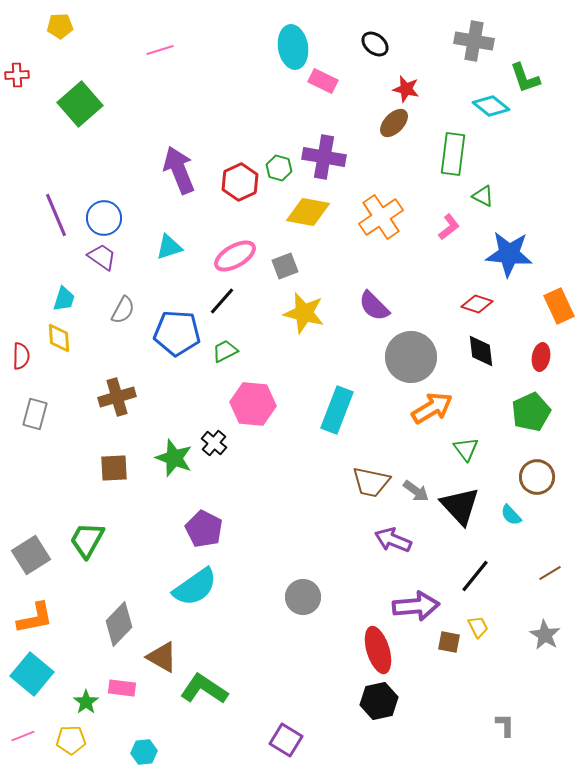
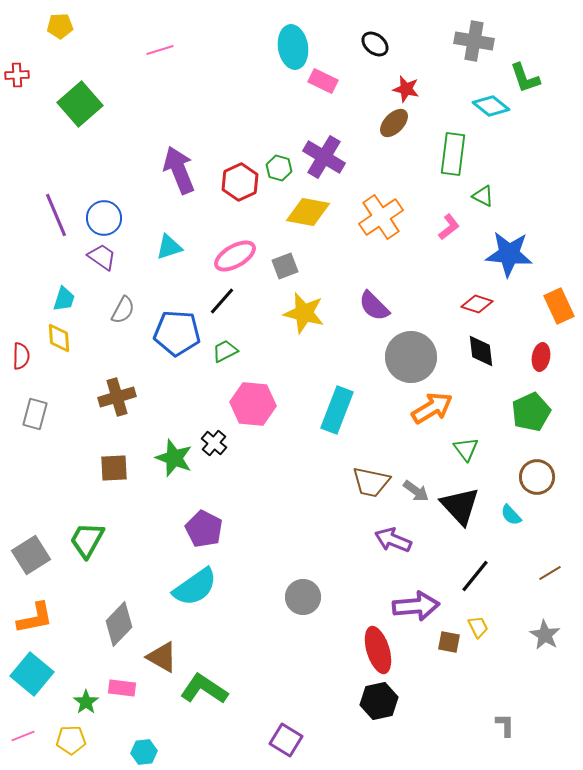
purple cross at (324, 157): rotated 21 degrees clockwise
